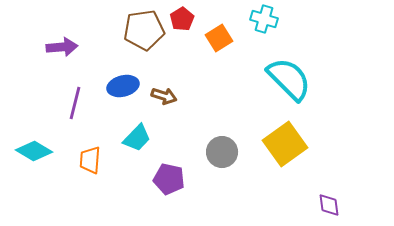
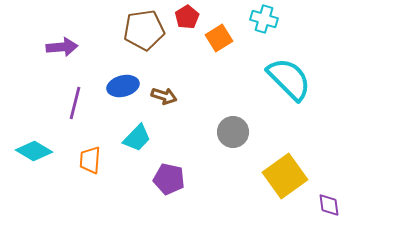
red pentagon: moved 5 px right, 2 px up
yellow square: moved 32 px down
gray circle: moved 11 px right, 20 px up
